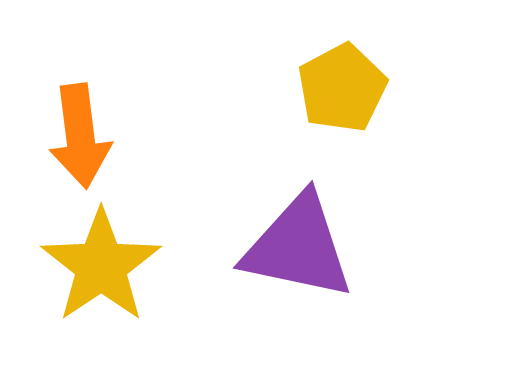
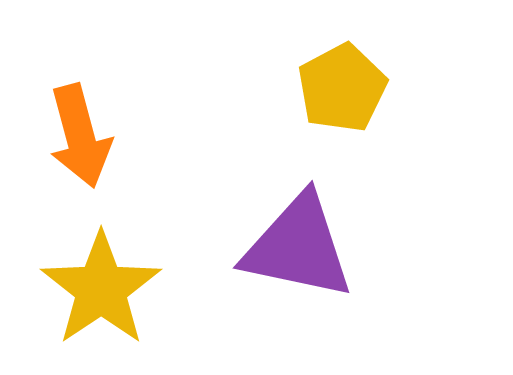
orange arrow: rotated 8 degrees counterclockwise
yellow star: moved 23 px down
